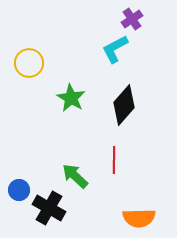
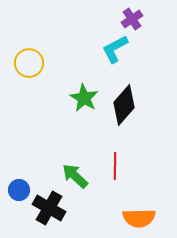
green star: moved 13 px right
red line: moved 1 px right, 6 px down
